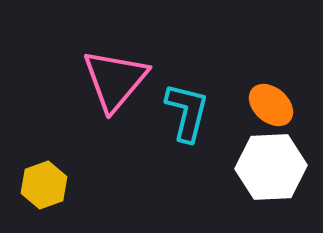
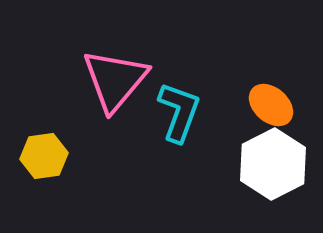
cyan L-shape: moved 8 px left; rotated 6 degrees clockwise
white hexagon: moved 2 px right, 3 px up; rotated 24 degrees counterclockwise
yellow hexagon: moved 29 px up; rotated 12 degrees clockwise
